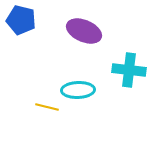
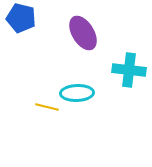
blue pentagon: moved 2 px up
purple ellipse: moved 1 px left, 2 px down; rotated 36 degrees clockwise
cyan ellipse: moved 1 px left, 3 px down
